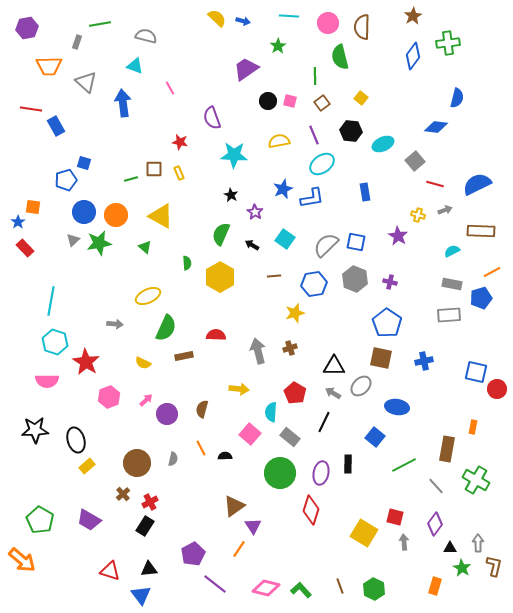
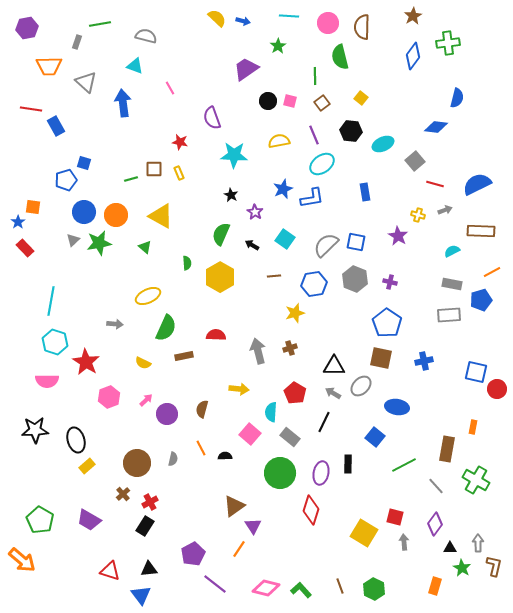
blue pentagon at (481, 298): moved 2 px down
